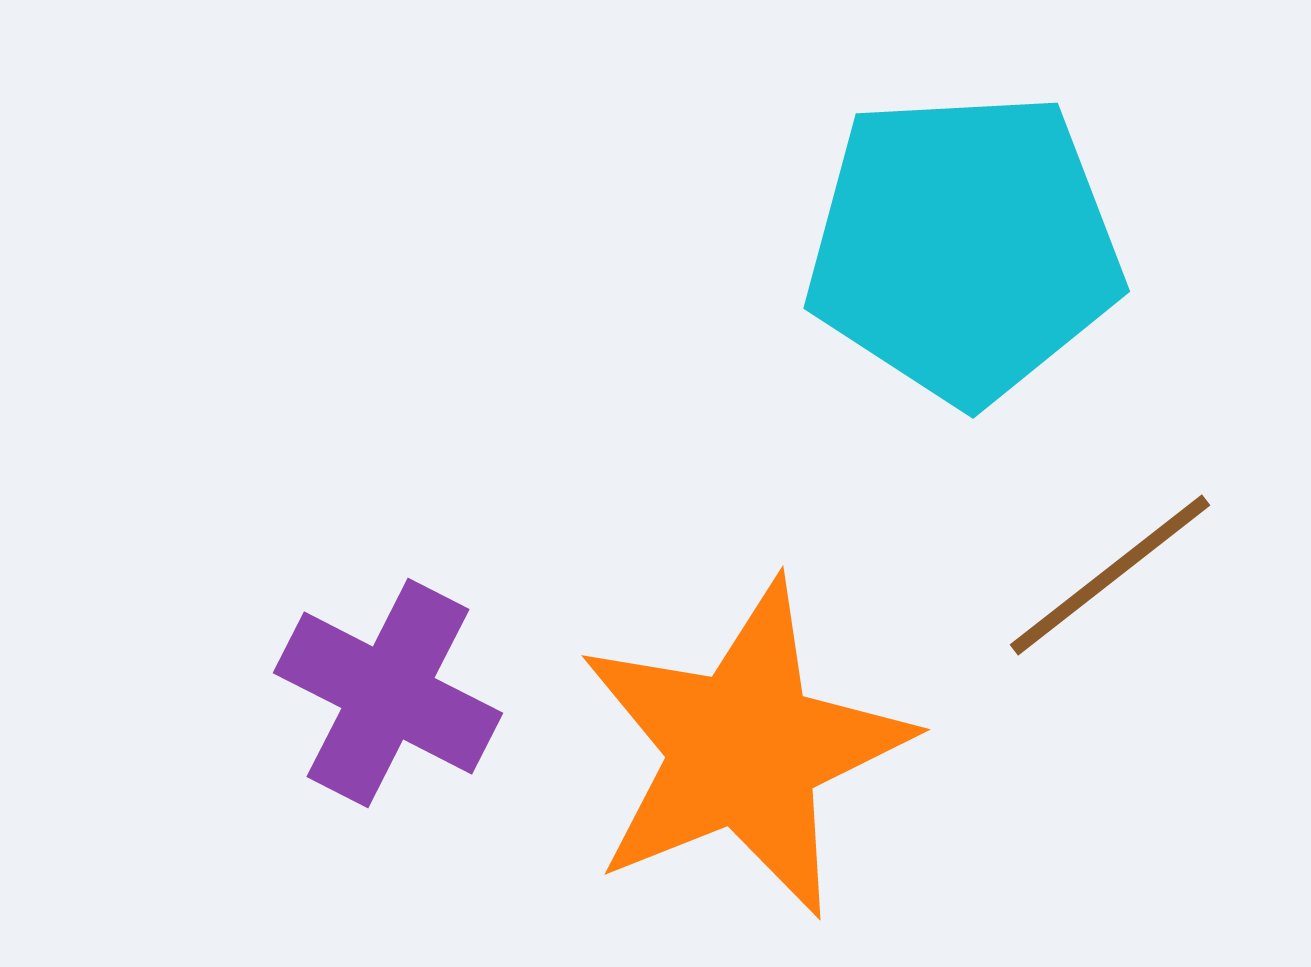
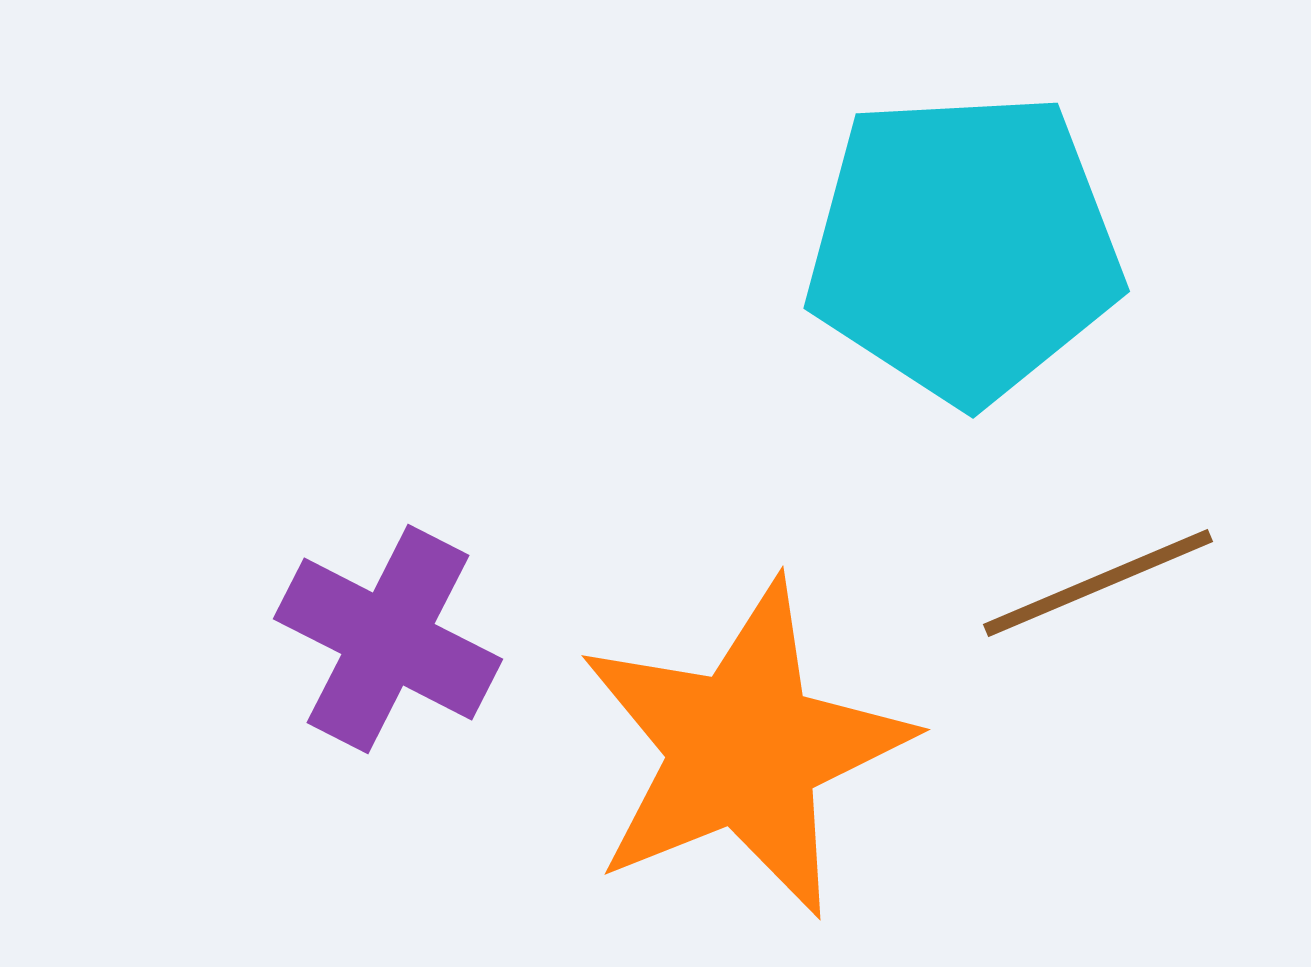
brown line: moved 12 px left, 8 px down; rotated 15 degrees clockwise
purple cross: moved 54 px up
